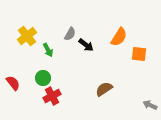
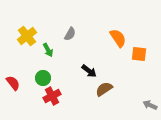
orange semicircle: moved 1 px left, 1 px down; rotated 66 degrees counterclockwise
black arrow: moved 3 px right, 26 px down
